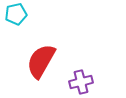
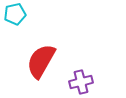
cyan pentagon: moved 1 px left
